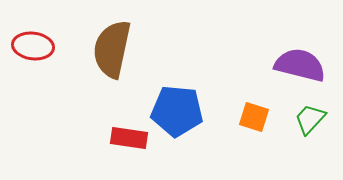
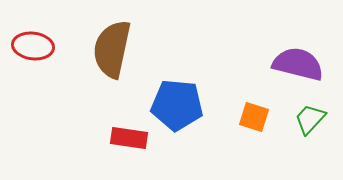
purple semicircle: moved 2 px left, 1 px up
blue pentagon: moved 6 px up
